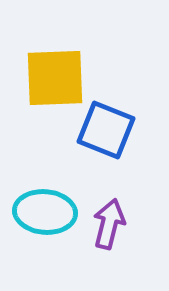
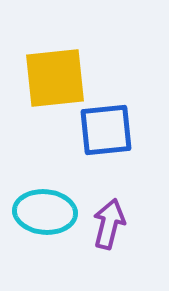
yellow square: rotated 4 degrees counterclockwise
blue square: rotated 28 degrees counterclockwise
